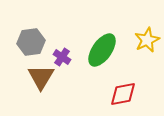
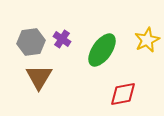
purple cross: moved 18 px up
brown triangle: moved 2 px left
